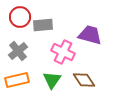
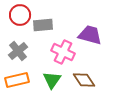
red circle: moved 2 px up
